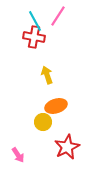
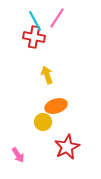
pink line: moved 1 px left, 2 px down
